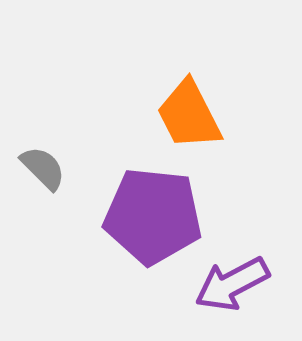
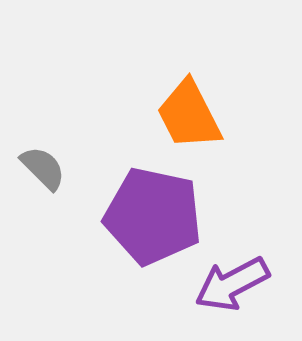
purple pentagon: rotated 6 degrees clockwise
